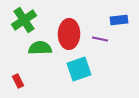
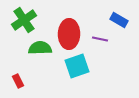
blue rectangle: rotated 36 degrees clockwise
cyan square: moved 2 px left, 3 px up
